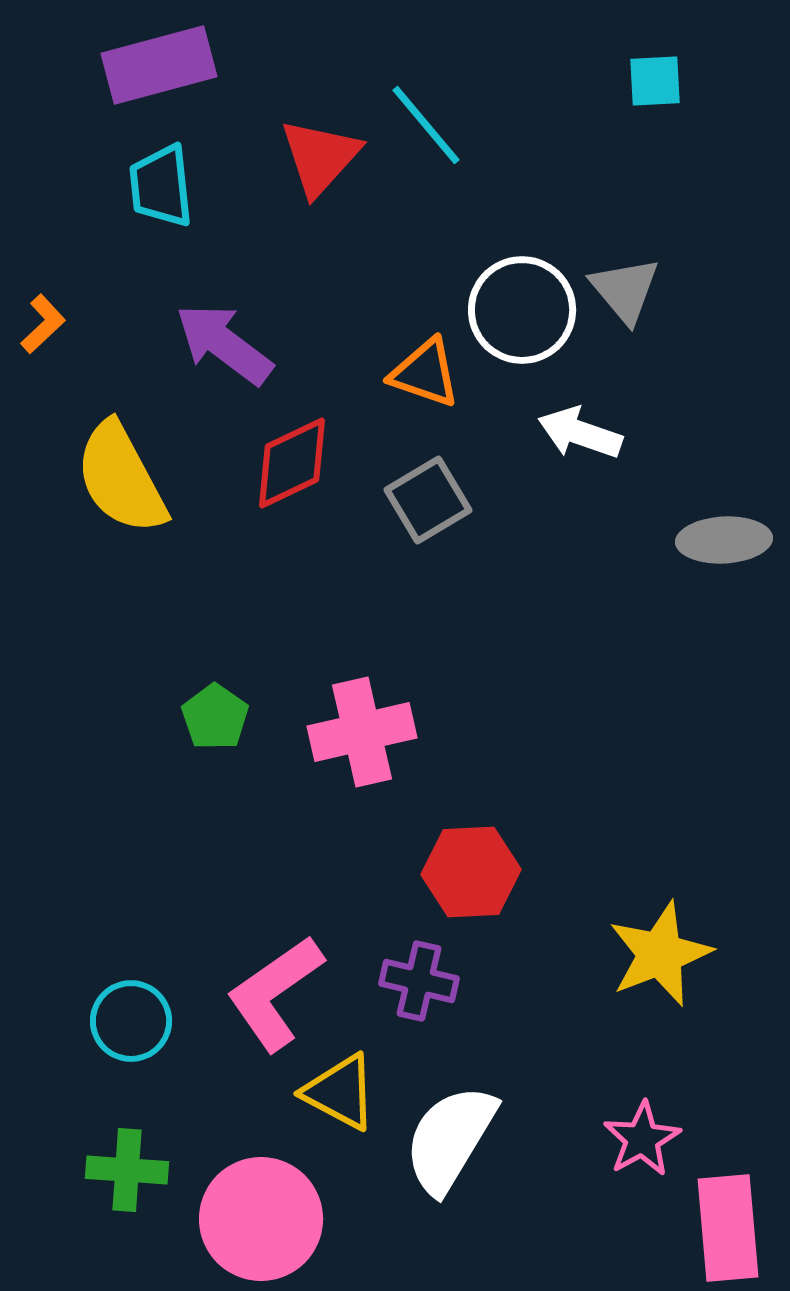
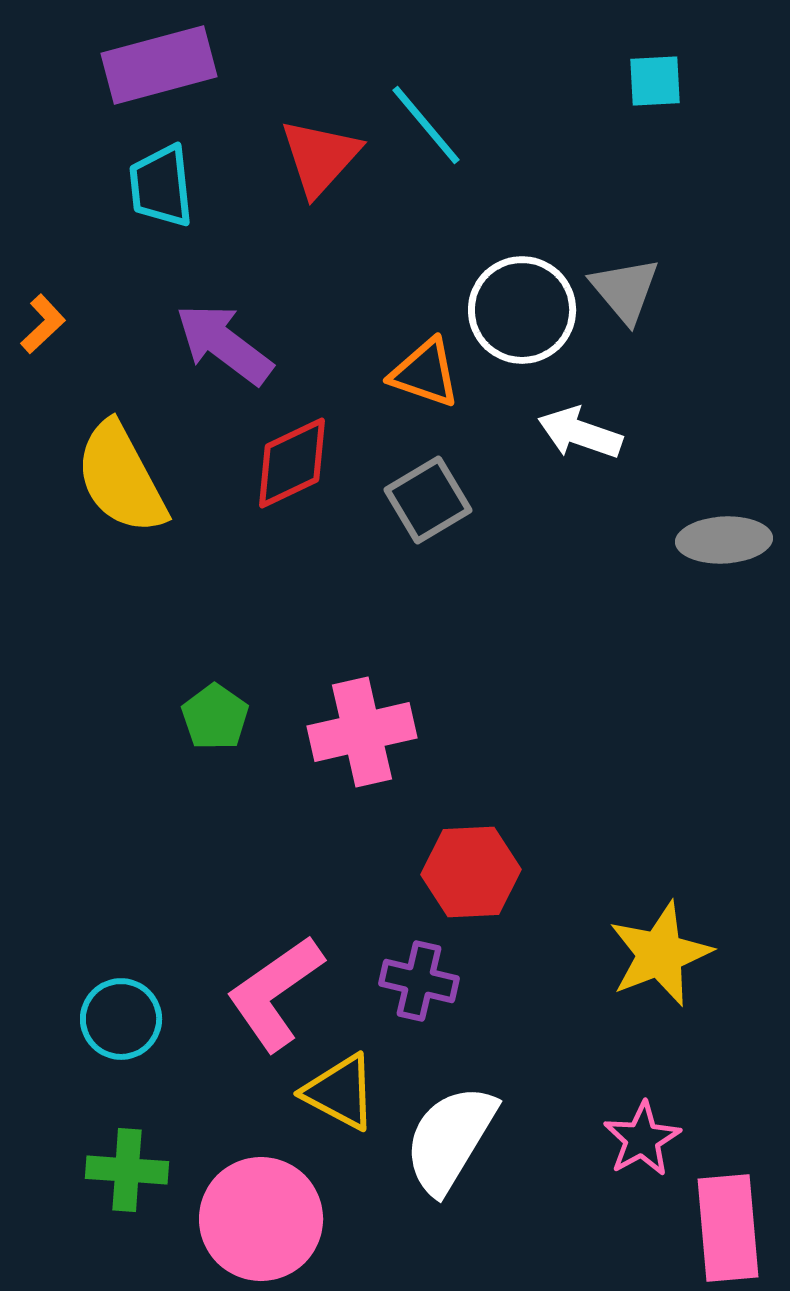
cyan circle: moved 10 px left, 2 px up
